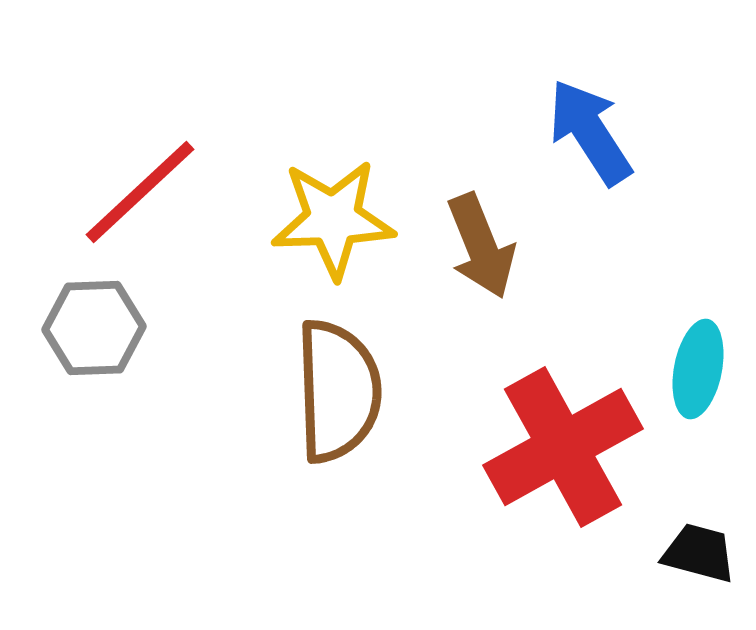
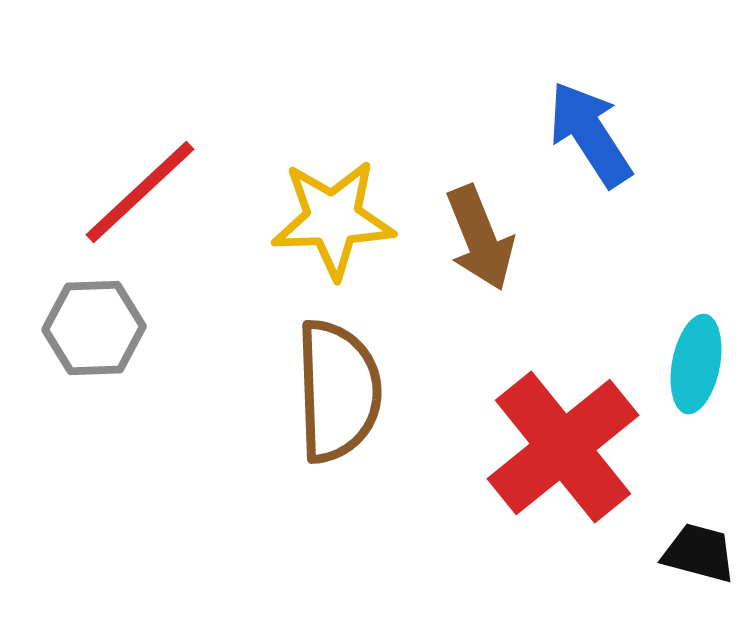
blue arrow: moved 2 px down
brown arrow: moved 1 px left, 8 px up
cyan ellipse: moved 2 px left, 5 px up
red cross: rotated 10 degrees counterclockwise
